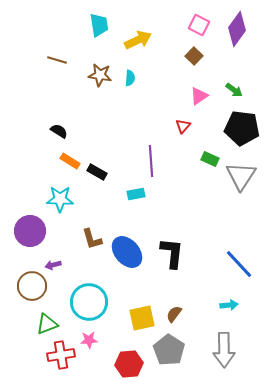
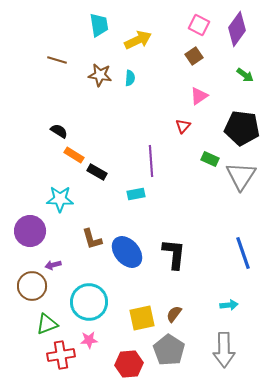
brown square: rotated 12 degrees clockwise
green arrow: moved 11 px right, 15 px up
orange rectangle: moved 4 px right, 6 px up
black L-shape: moved 2 px right, 1 px down
blue line: moved 4 px right, 11 px up; rotated 24 degrees clockwise
